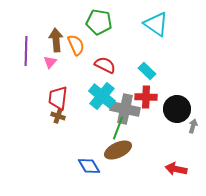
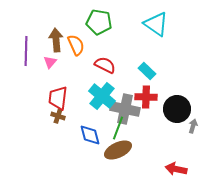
blue diamond: moved 1 px right, 31 px up; rotated 15 degrees clockwise
